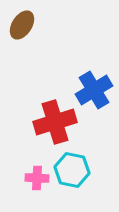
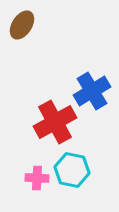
blue cross: moved 2 px left, 1 px down
red cross: rotated 12 degrees counterclockwise
